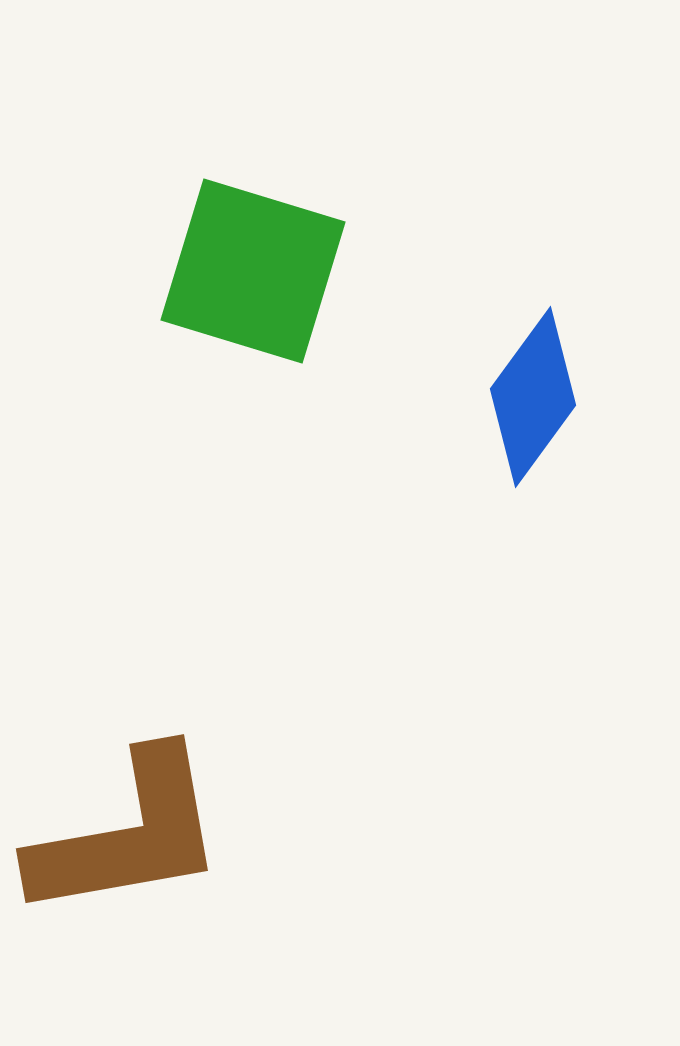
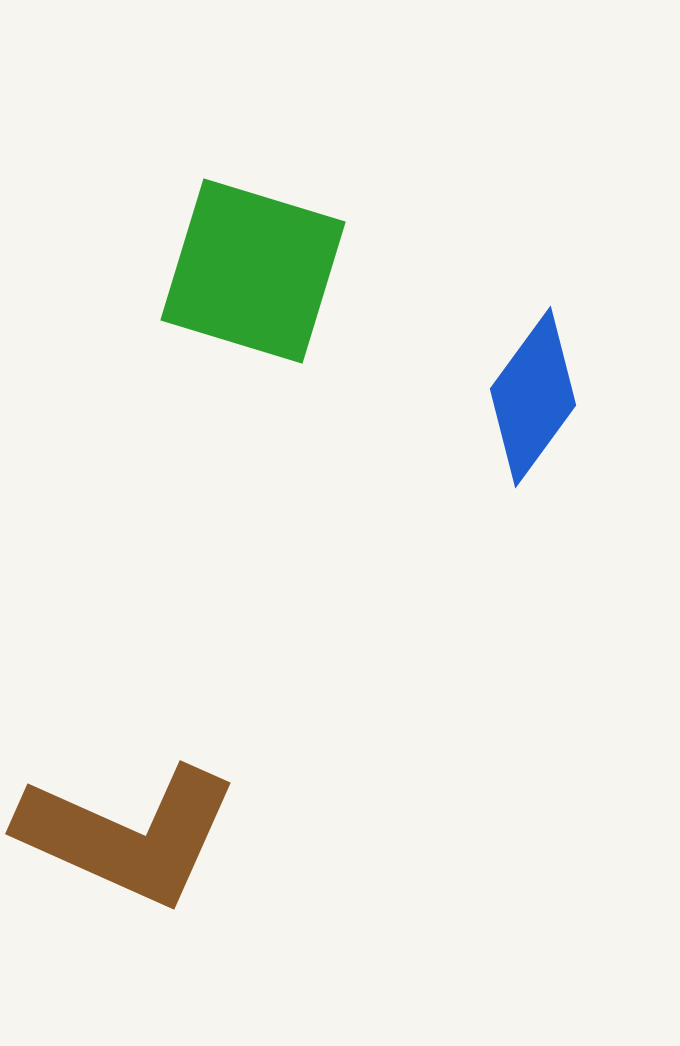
brown L-shape: rotated 34 degrees clockwise
